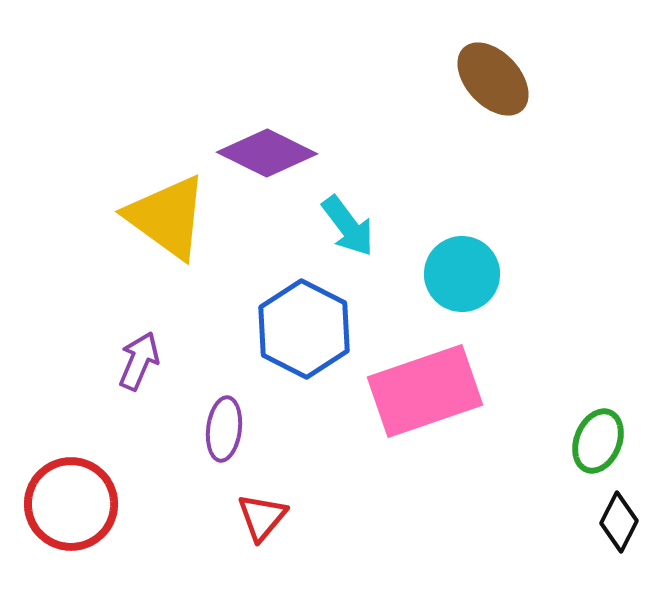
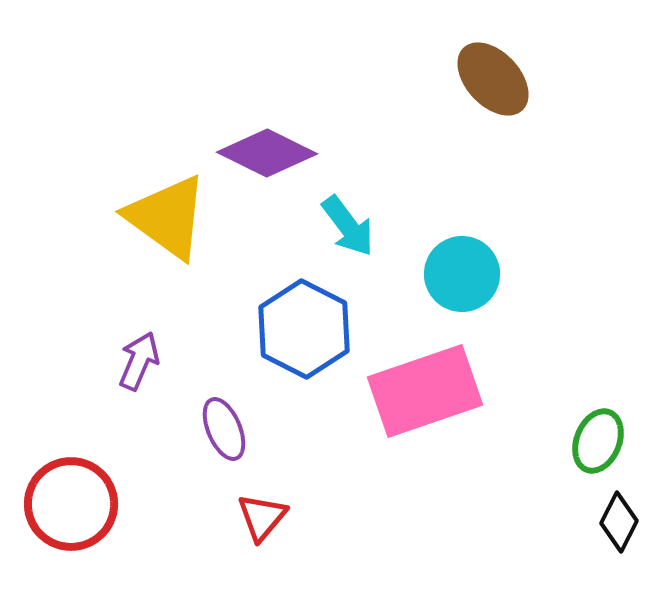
purple ellipse: rotated 30 degrees counterclockwise
